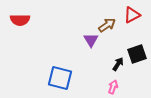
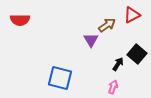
black square: rotated 30 degrees counterclockwise
